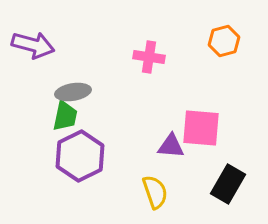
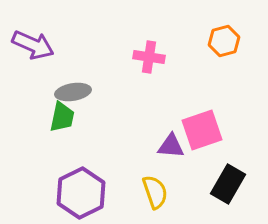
purple arrow: rotated 9 degrees clockwise
green trapezoid: moved 3 px left, 1 px down
pink square: moved 1 px right, 2 px down; rotated 24 degrees counterclockwise
purple hexagon: moved 1 px right, 37 px down
